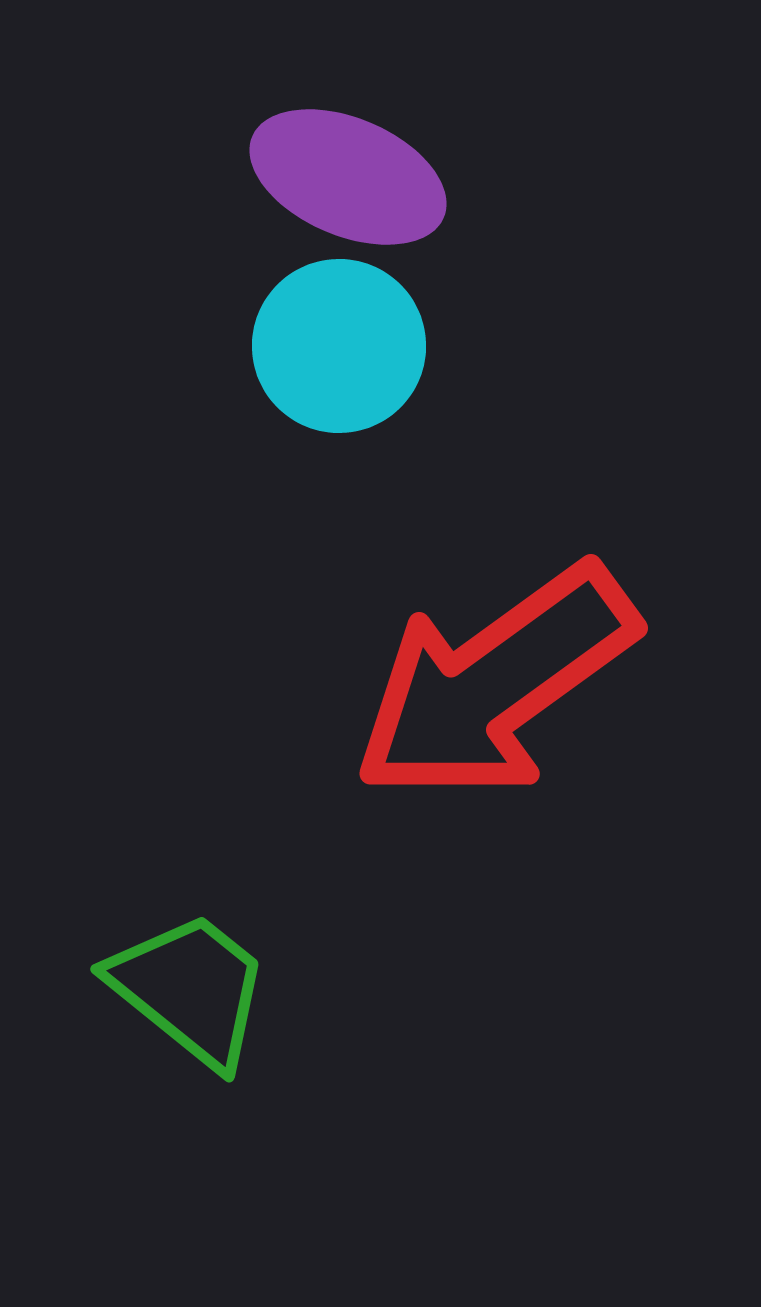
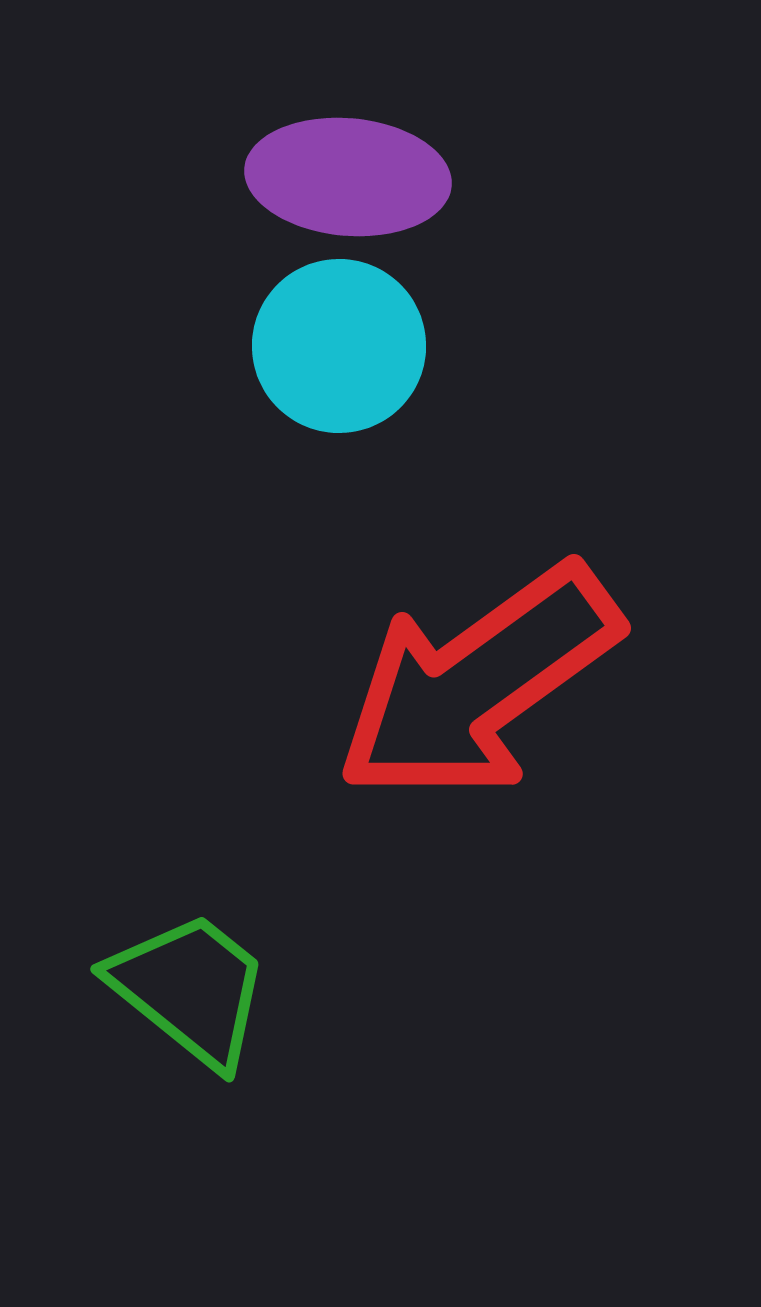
purple ellipse: rotated 18 degrees counterclockwise
red arrow: moved 17 px left
